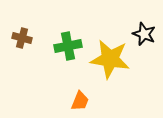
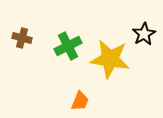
black star: rotated 20 degrees clockwise
green cross: rotated 16 degrees counterclockwise
